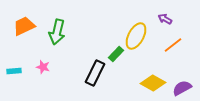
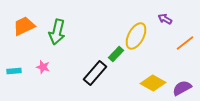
orange line: moved 12 px right, 2 px up
black rectangle: rotated 15 degrees clockwise
